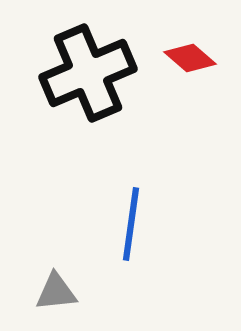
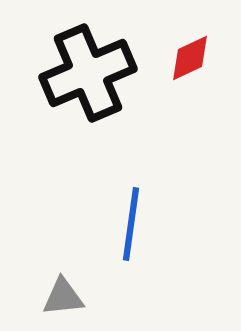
red diamond: rotated 66 degrees counterclockwise
gray triangle: moved 7 px right, 5 px down
